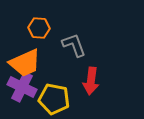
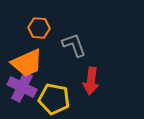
orange trapezoid: moved 2 px right
